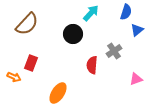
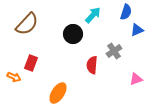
cyan arrow: moved 2 px right, 2 px down
blue triangle: rotated 16 degrees clockwise
